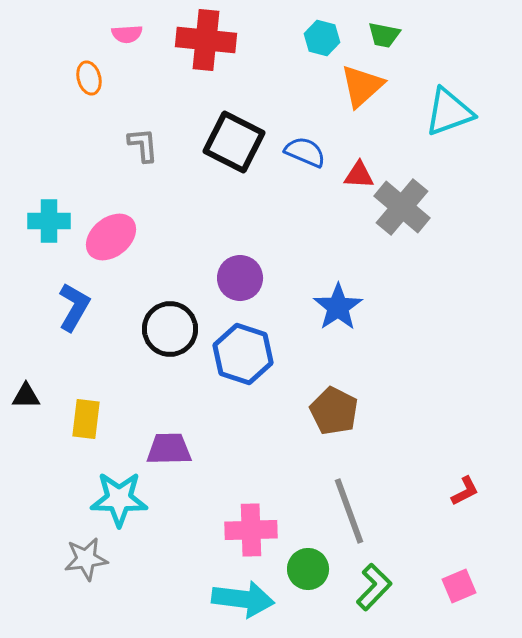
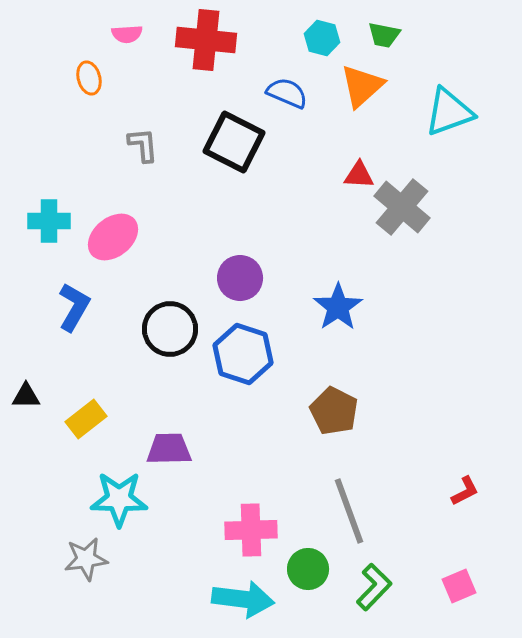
blue semicircle: moved 18 px left, 59 px up
pink ellipse: moved 2 px right
yellow rectangle: rotated 45 degrees clockwise
